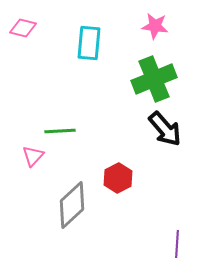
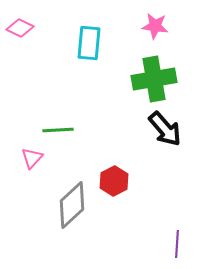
pink diamond: moved 3 px left; rotated 12 degrees clockwise
green cross: rotated 12 degrees clockwise
green line: moved 2 px left, 1 px up
pink triangle: moved 1 px left, 2 px down
red hexagon: moved 4 px left, 3 px down
